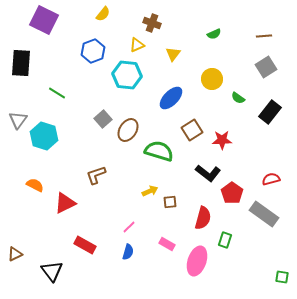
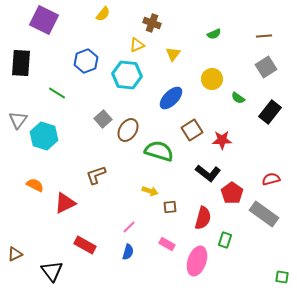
blue hexagon at (93, 51): moved 7 px left, 10 px down
yellow arrow at (150, 191): rotated 42 degrees clockwise
brown square at (170, 202): moved 5 px down
